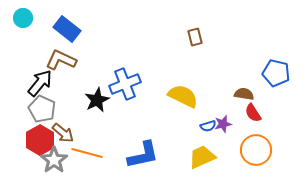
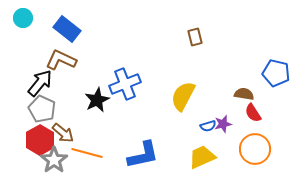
yellow semicircle: rotated 88 degrees counterclockwise
orange circle: moved 1 px left, 1 px up
